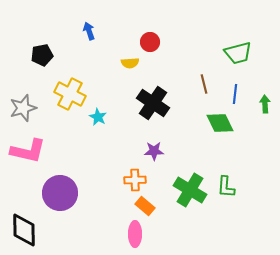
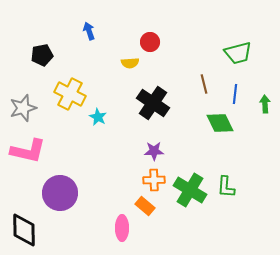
orange cross: moved 19 px right
pink ellipse: moved 13 px left, 6 px up
